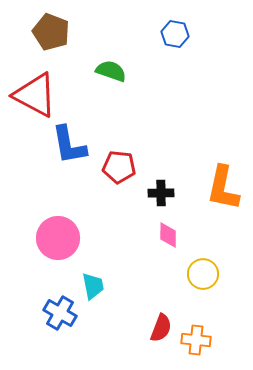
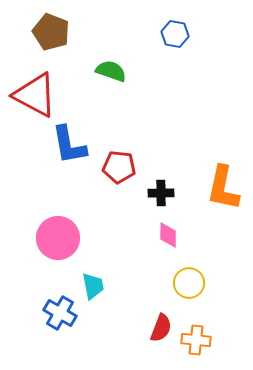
yellow circle: moved 14 px left, 9 px down
